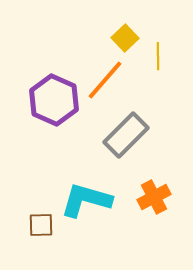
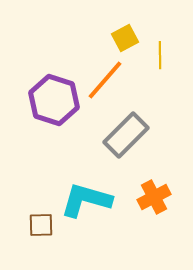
yellow square: rotated 16 degrees clockwise
yellow line: moved 2 px right, 1 px up
purple hexagon: rotated 6 degrees counterclockwise
